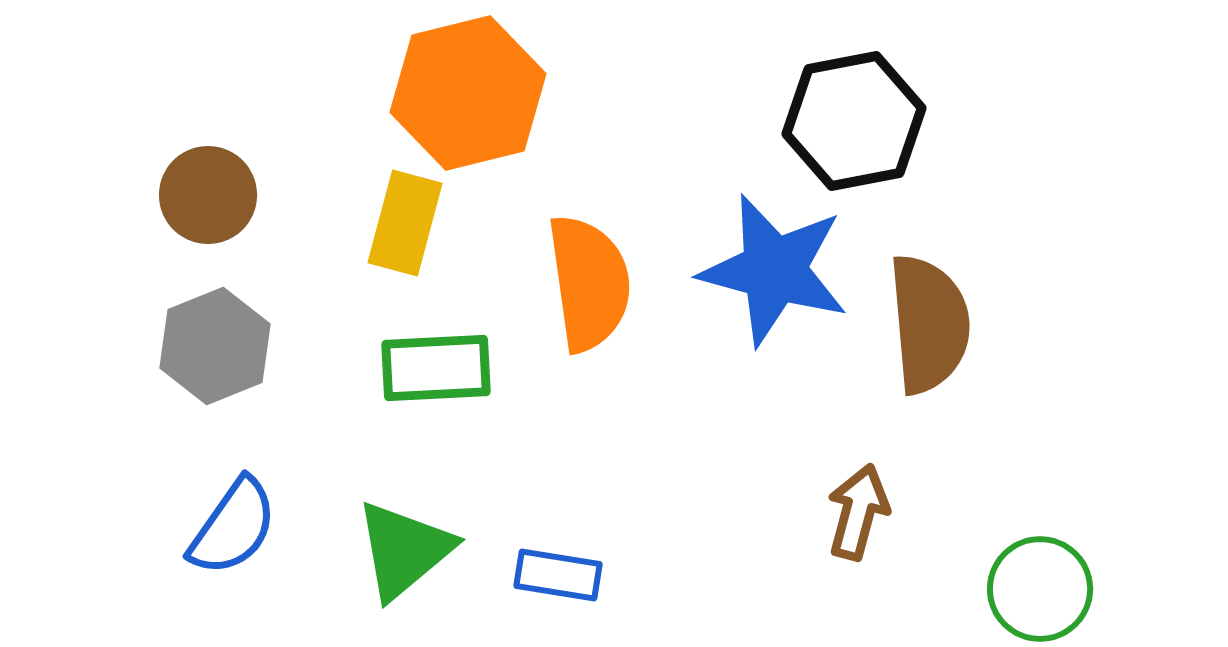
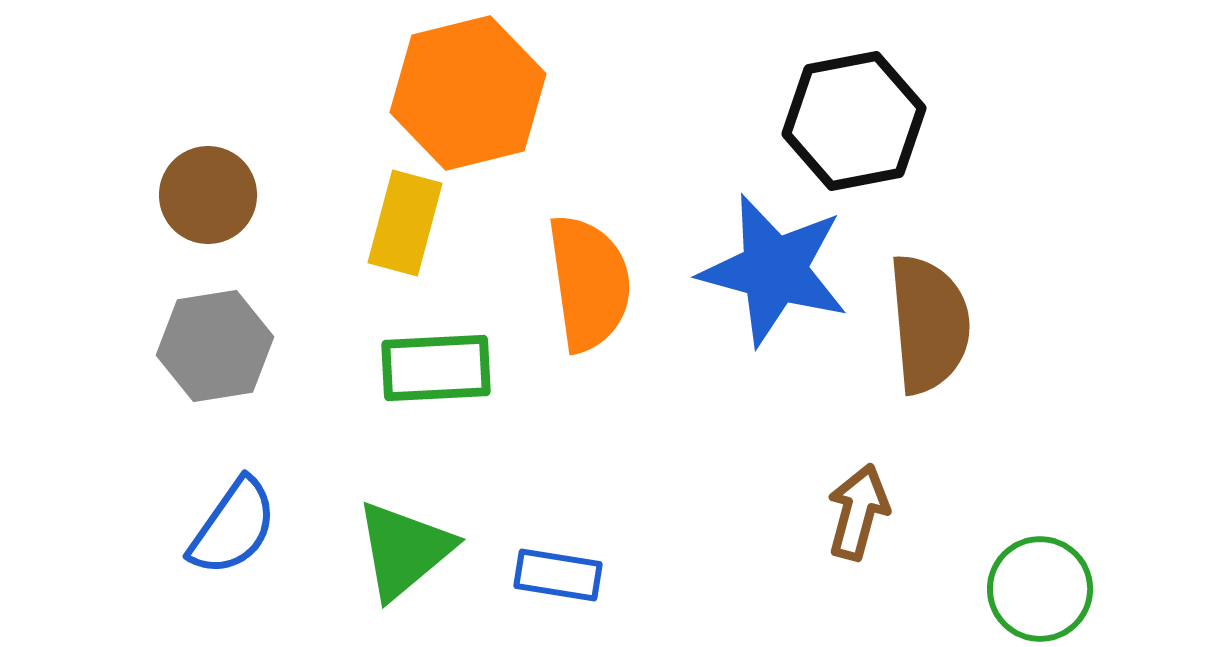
gray hexagon: rotated 13 degrees clockwise
